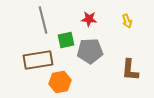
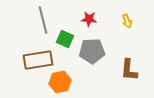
green square: moved 1 px left, 1 px up; rotated 36 degrees clockwise
gray pentagon: moved 2 px right
brown L-shape: moved 1 px left
